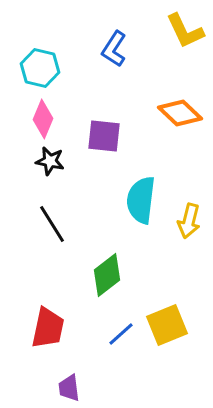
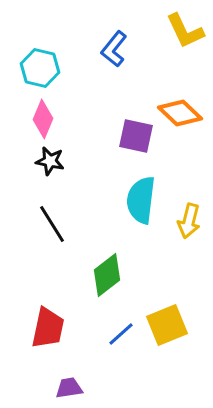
blue L-shape: rotated 6 degrees clockwise
purple square: moved 32 px right; rotated 6 degrees clockwise
purple trapezoid: rotated 88 degrees clockwise
